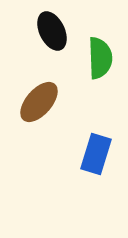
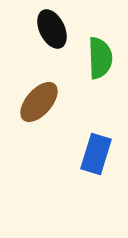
black ellipse: moved 2 px up
